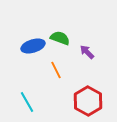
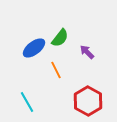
green semicircle: rotated 108 degrees clockwise
blue ellipse: moved 1 px right, 2 px down; rotated 20 degrees counterclockwise
